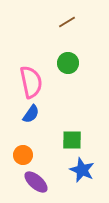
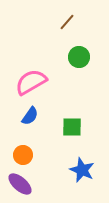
brown line: rotated 18 degrees counterclockwise
green circle: moved 11 px right, 6 px up
pink semicircle: rotated 108 degrees counterclockwise
blue semicircle: moved 1 px left, 2 px down
green square: moved 13 px up
purple ellipse: moved 16 px left, 2 px down
